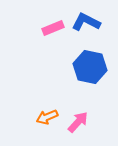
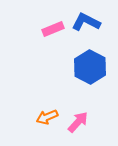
pink rectangle: moved 1 px down
blue hexagon: rotated 16 degrees clockwise
